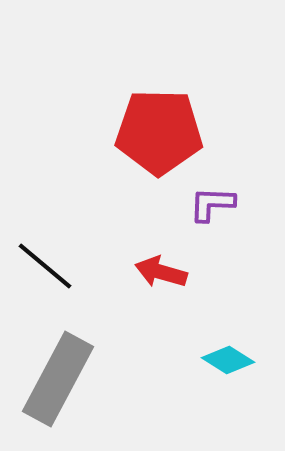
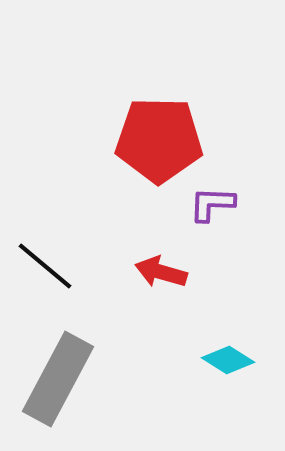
red pentagon: moved 8 px down
